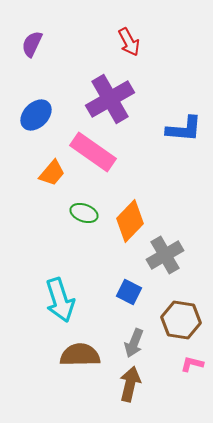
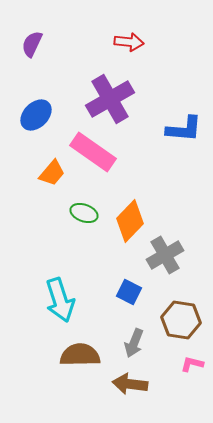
red arrow: rotated 56 degrees counterclockwise
brown arrow: rotated 96 degrees counterclockwise
